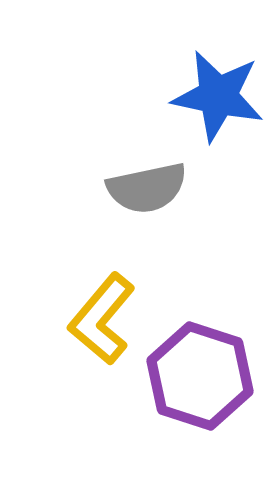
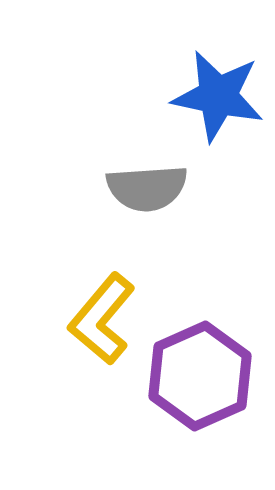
gray semicircle: rotated 8 degrees clockwise
purple hexagon: rotated 18 degrees clockwise
